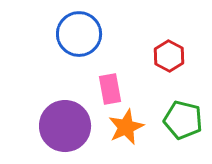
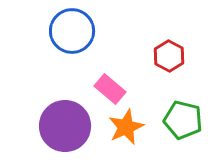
blue circle: moved 7 px left, 3 px up
pink rectangle: rotated 40 degrees counterclockwise
